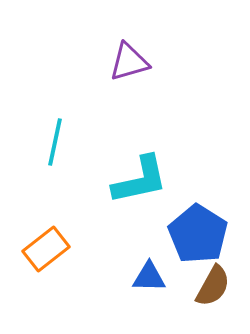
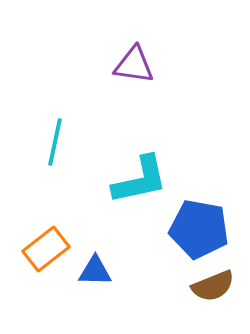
purple triangle: moved 5 px right, 3 px down; rotated 24 degrees clockwise
blue pentagon: moved 1 px right, 5 px up; rotated 22 degrees counterclockwise
blue triangle: moved 54 px left, 6 px up
brown semicircle: rotated 39 degrees clockwise
